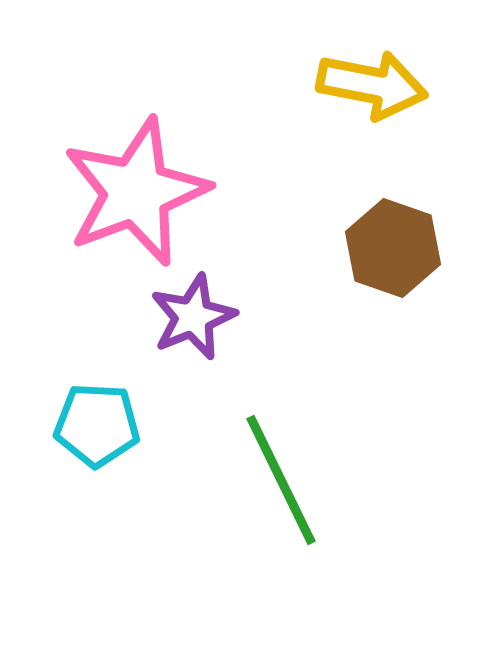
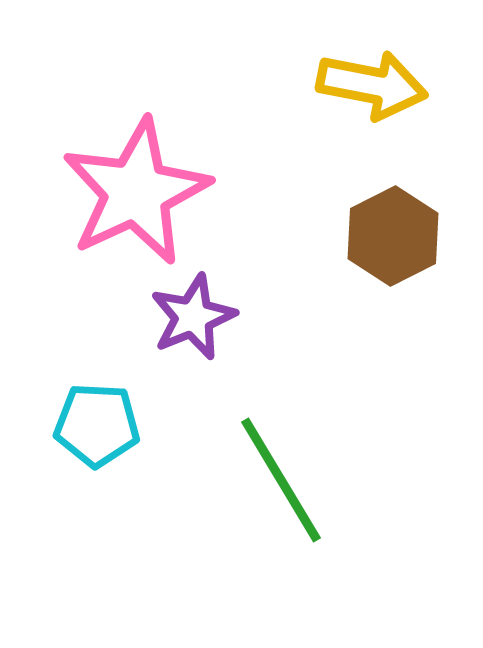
pink star: rotated 4 degrees counterclockwise
brown hexagon: moved 12 px up; rotated 14 degrees clockwise
green line: rotated 5 degrees counterclockwise
